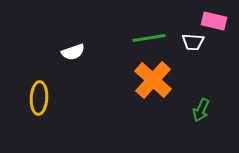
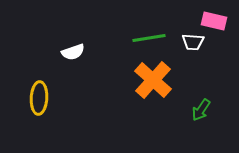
green arrow: rotated 10 degrees clockwise
